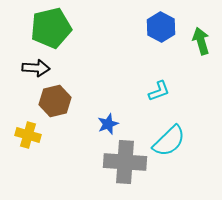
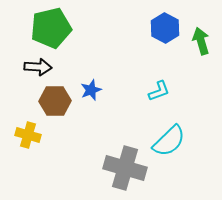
blue hexagon: moved 4 px right, 1 px down
black arrow: moved 2 px right, 1 px up
brown hexagon: rotated 12 degrees clockwise
blue star: moved 17 px left, 34 px up
gray cross: moved 6 px down; rotated 12 degrees clockwise
